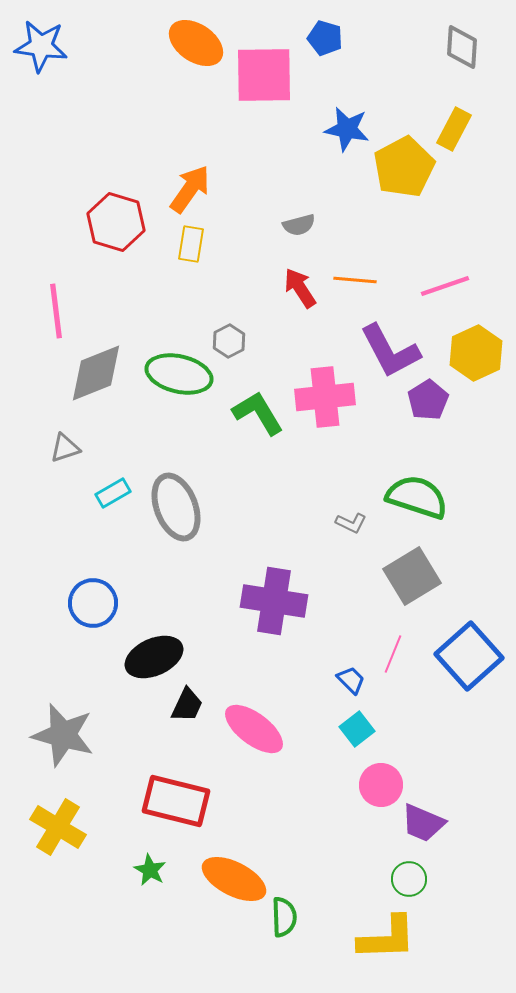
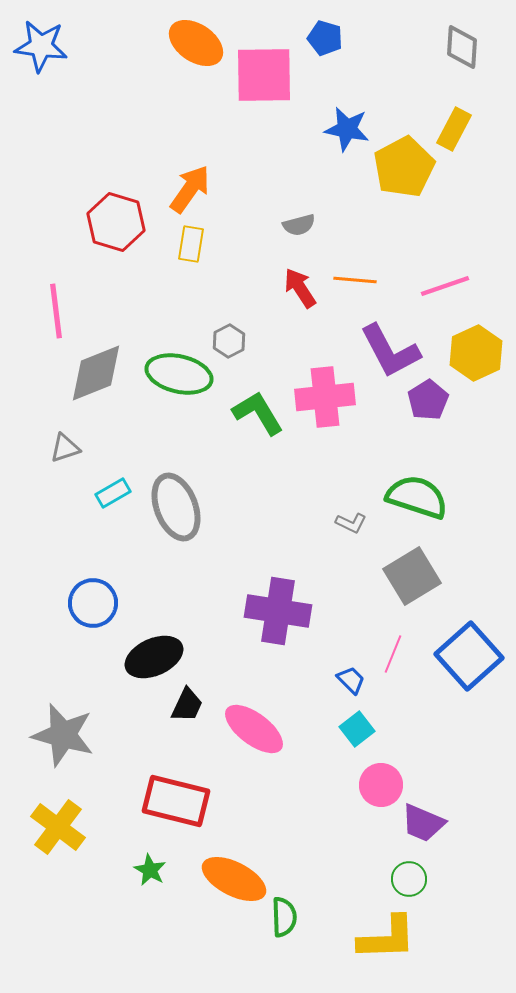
purple cross at (274, 601): moved 4 px right, 10 px down
yellow cross at (58, 827): rotated 6 degrees clockwise
